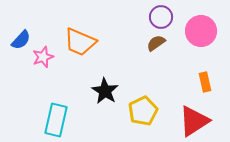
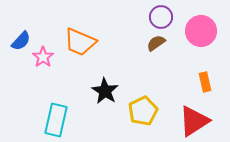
blue semicircle: moved 1 px down
pink star: rotated 15 degrees counterclockwise
